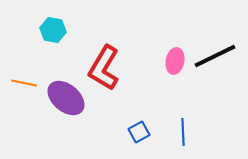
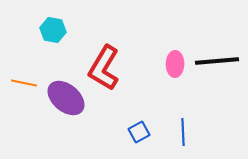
black line: moved 2 px right, 5 px down; rotated 21 degrees clockwise
pink ellipse: moved 3 px down; rotated 10 degrees counterclockwise
